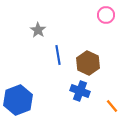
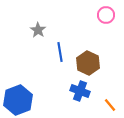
blue line: moved 2 px right, 3 px up
orange line: moved 2 px left, 1 px up
